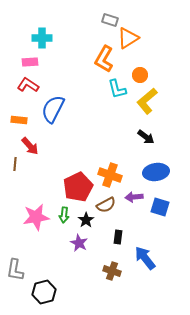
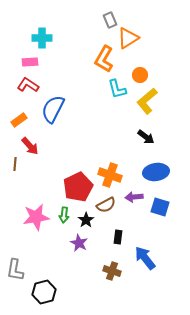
gray rectangle: rotated 49 degrees clockwise
orange rectangle: rotated 42 degrees counterclockwise
